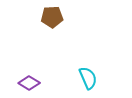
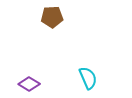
purple diamond: moved 1 px down
